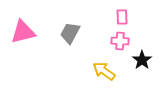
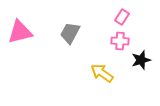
pink rectangle: rotated 35 degrees clockwise
pink triangle: moved 3 px left
black star: moved 1 px left; rotated 18 degrees clockwise
yellow arrow: moved 2 px left, 2 px down
